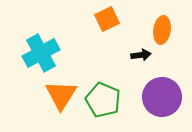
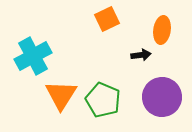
cyan cross: moved 8 px left, 3 px down
